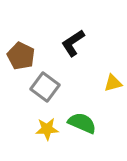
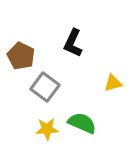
black L-shape: rotated 32 degrees counterclockwise
